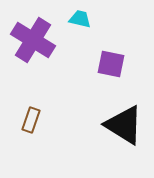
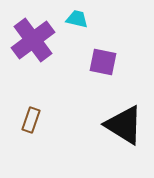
cyan trapezoid: moved 3 px left
purple cross: rotated 21 degrees clockwise
purple square: moved 8 px left, 2 px up
